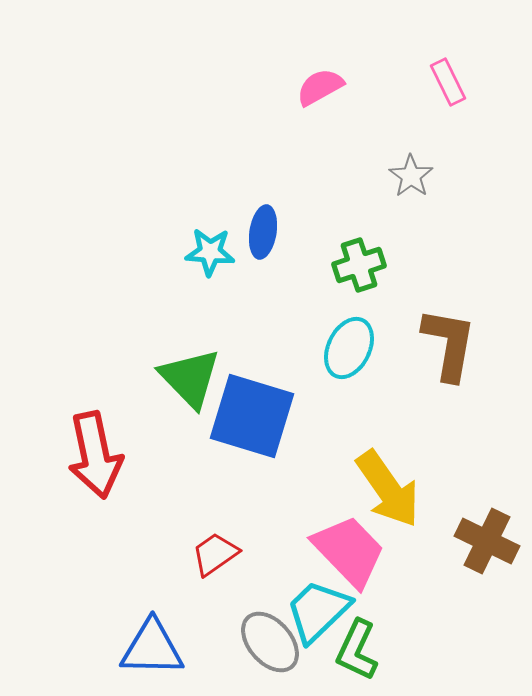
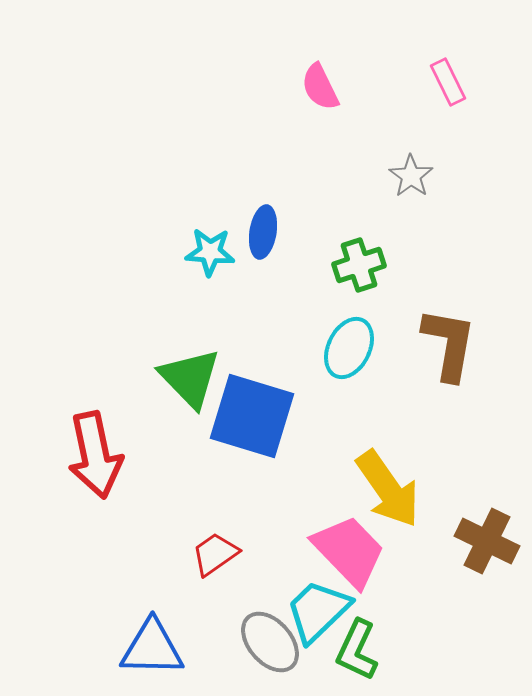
pink semicircle: rotated 87 degrees counterclockwise
